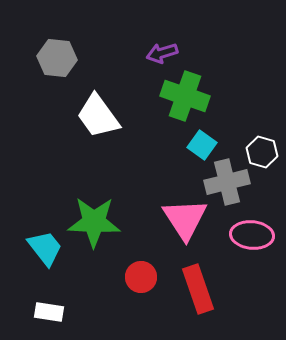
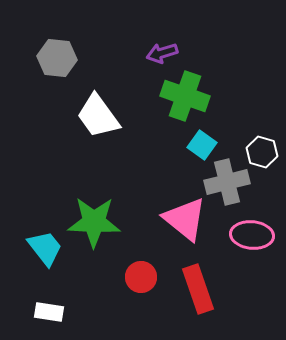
pink triangle: rotated 18 degrees counterclockwise
